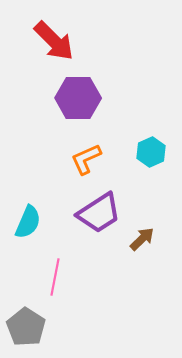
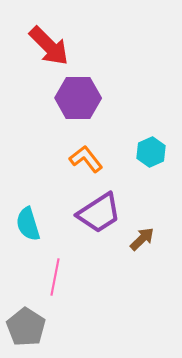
red arrow: moved 5 px left, 5 px down
orange L-shape: rotated 76 degrees clockwise
cyan semicircle: moved 2 px down; rotated 140 degrees clockwise
